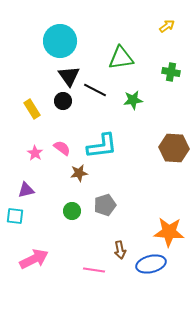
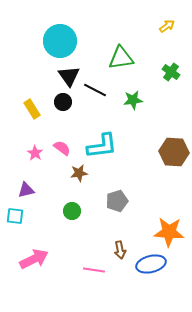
green cross: rotated 24 degrees clockwise
black circle: moved 1 px down
brown hexagon: moved 4 px down
gray pentagon: moved 12 px right, 4 px up
